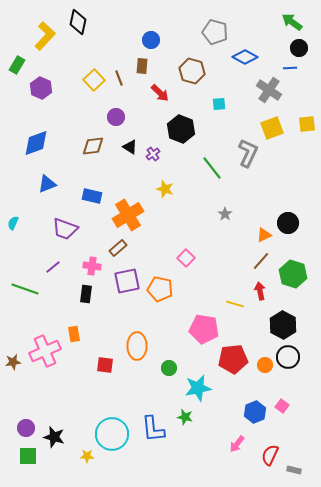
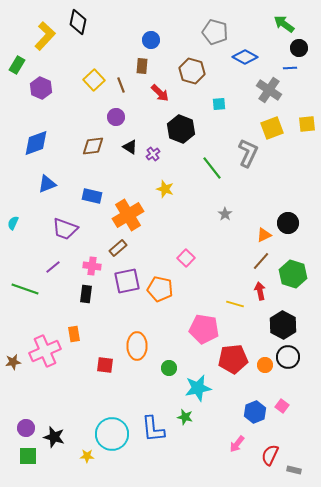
green arrow at (292, 22): moved 8 px left, 2 px down
brown line at (119, 78): moved 2 px right, 7 px down
